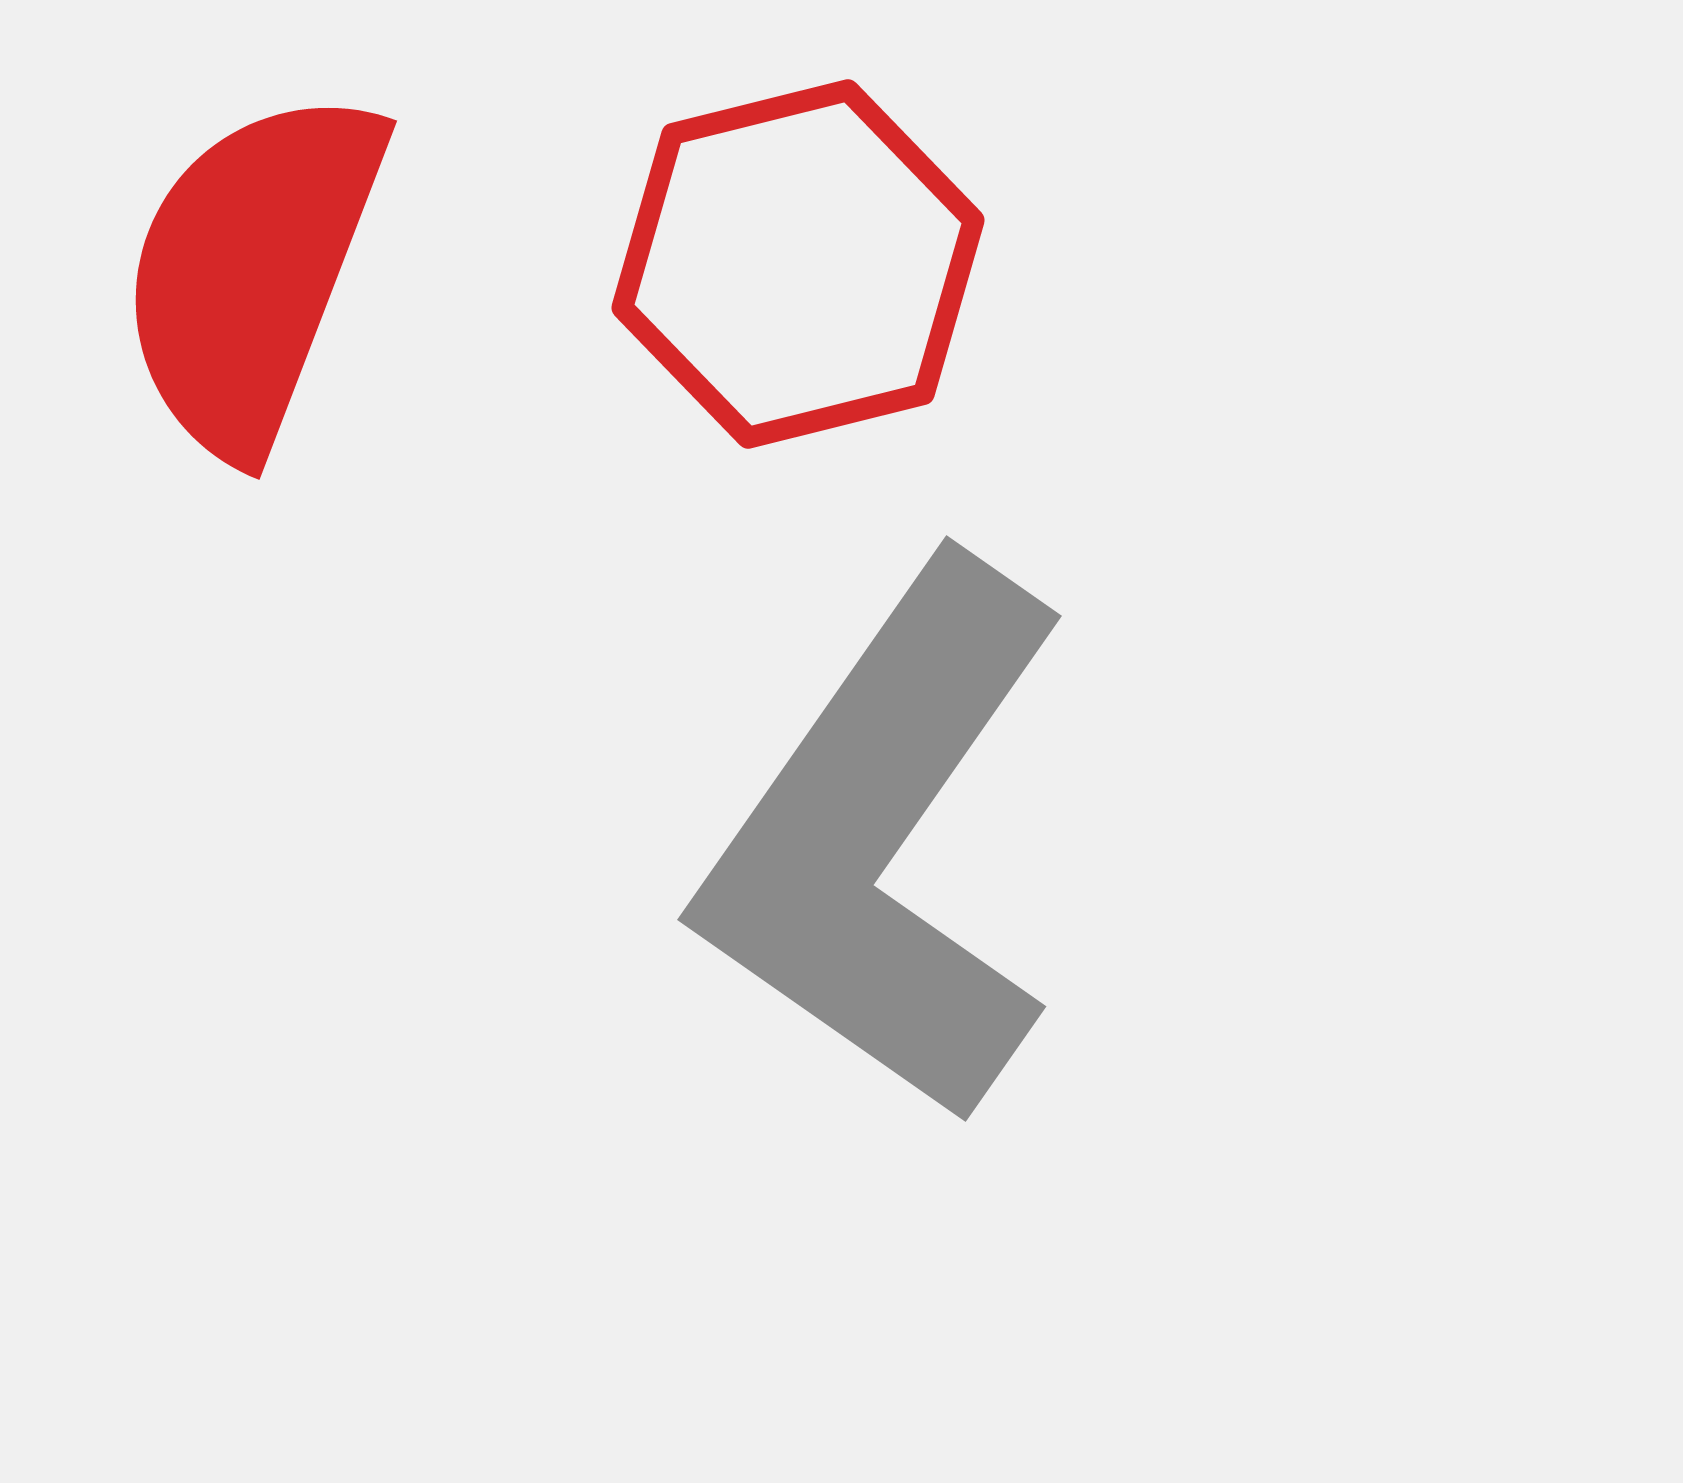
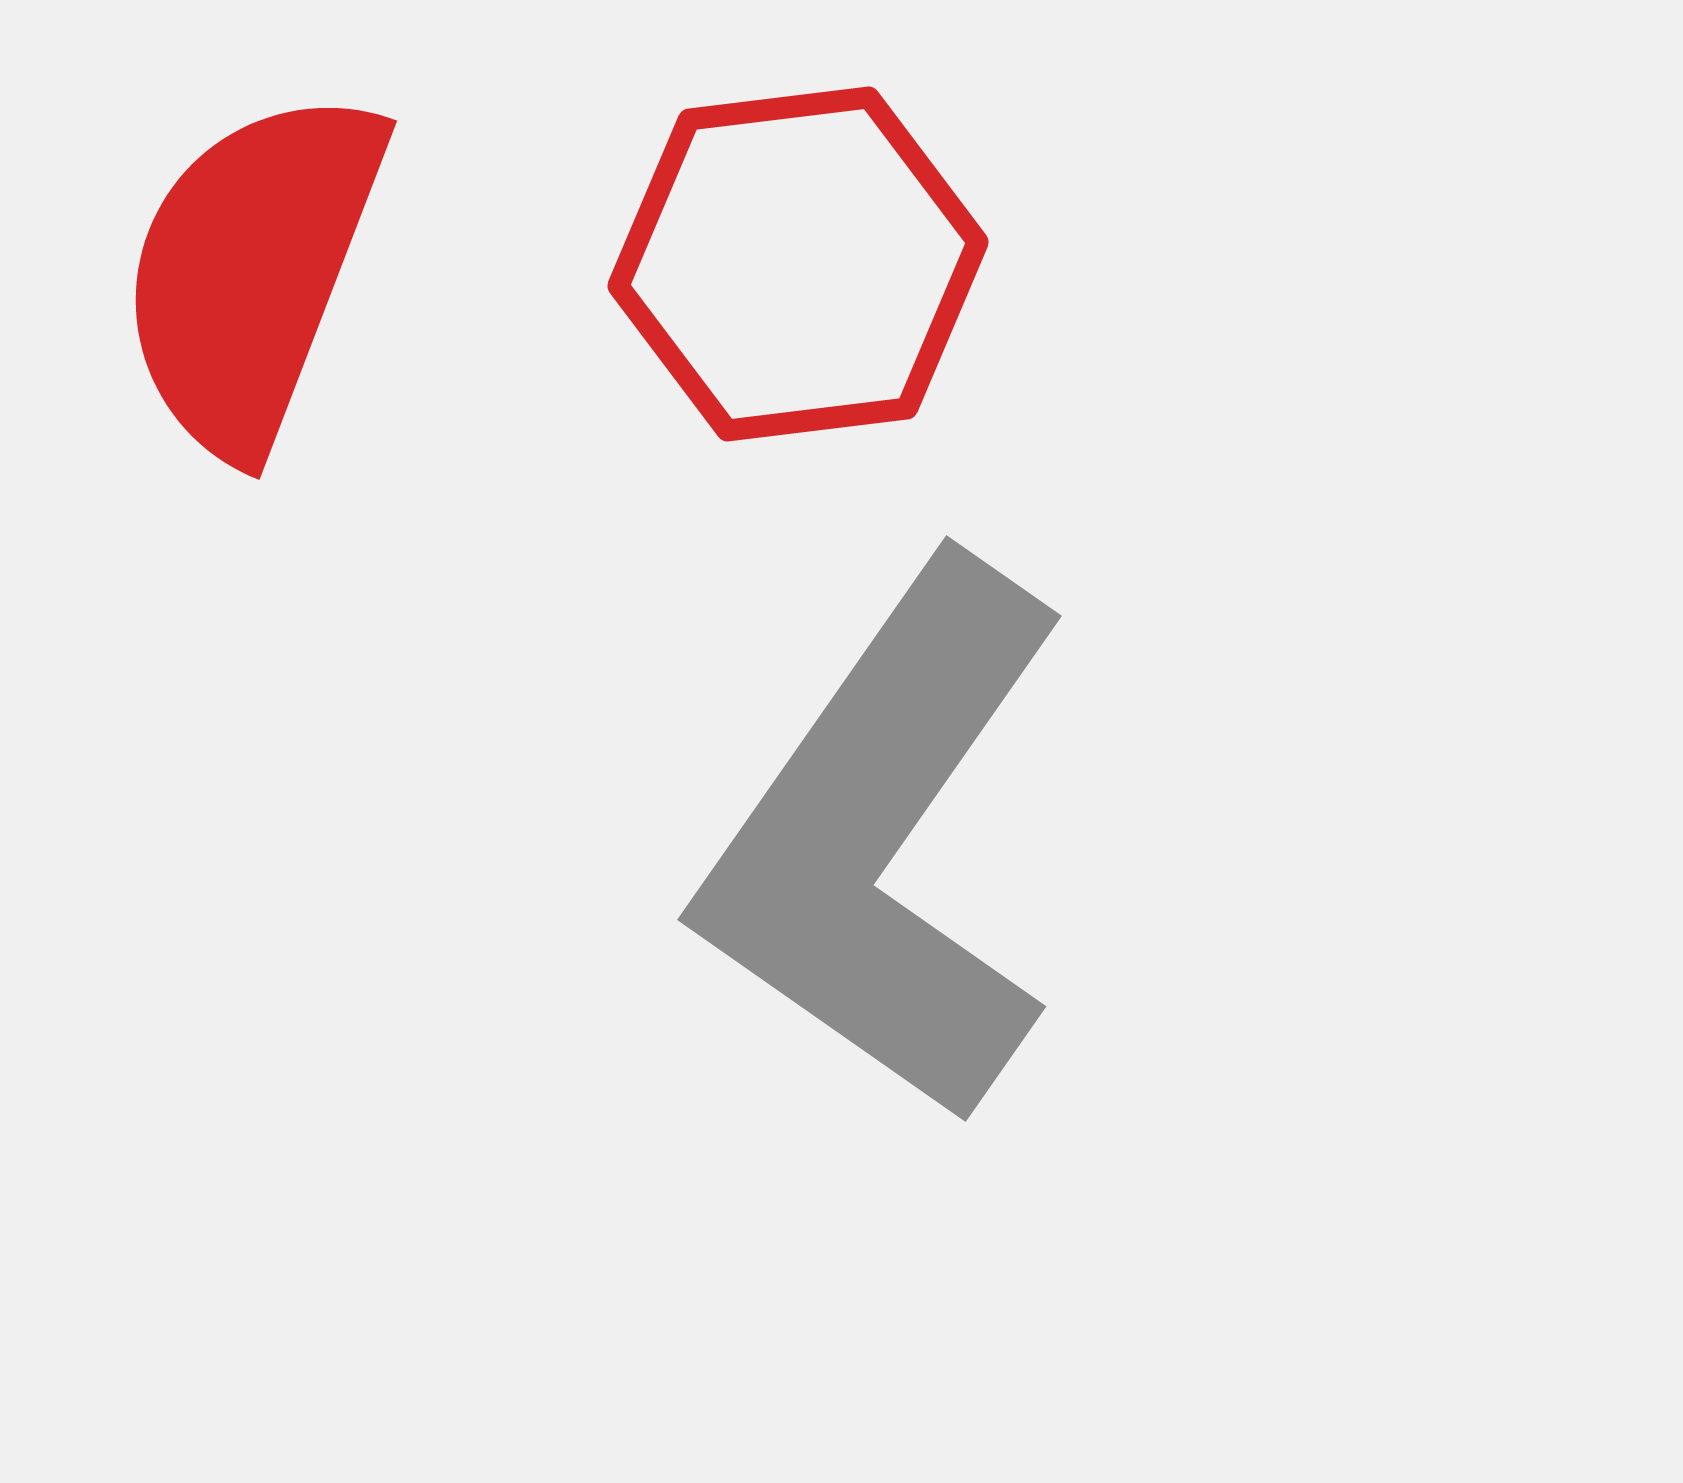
red hexagon: rotated 7 degrees clockwise
